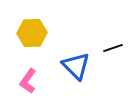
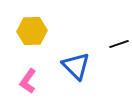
yellow hexagon: moved 2 px up
black line: moved 6 px right, 4 px up
